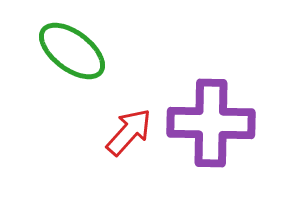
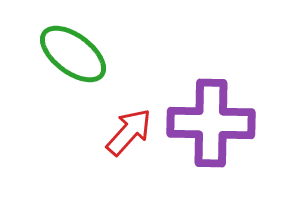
green ellipse: moved 1 px right, 3 px down
